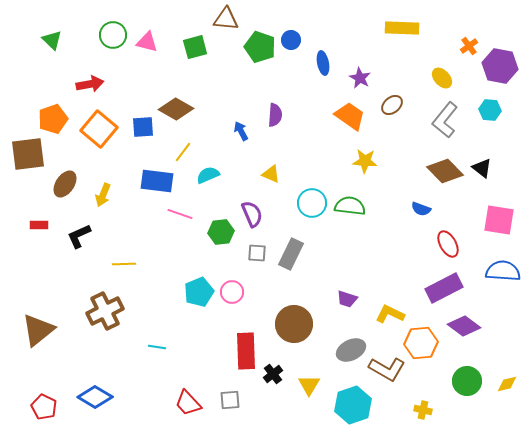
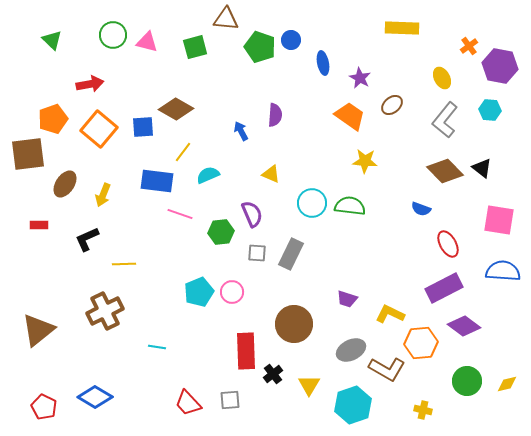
yellow ellipse at (442, 78): rotated 15 degrees clockwise
black L-shape at (79, 236): moved 8 px right, 3 px down
